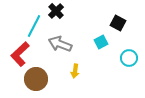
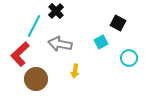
gray arrow: rotated 10 degrees counterclockwise
